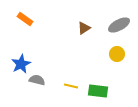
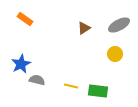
yellow circle: moved 2 px left
